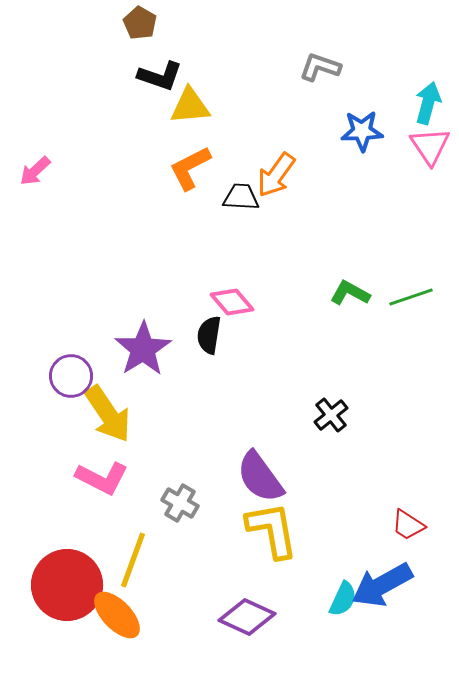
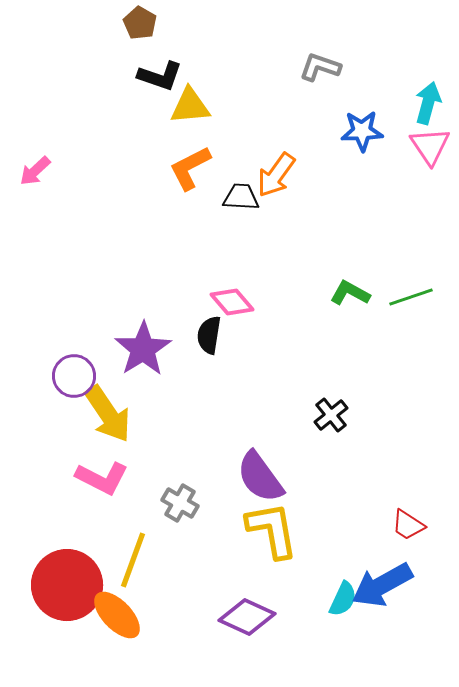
purple circle: moved 3 px right
